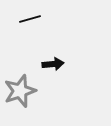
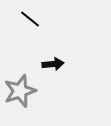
black line: rotated 55 degrees clockwise
